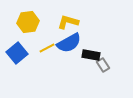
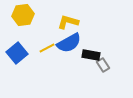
yellow hexagon: moved 5 px left, 7 px up
